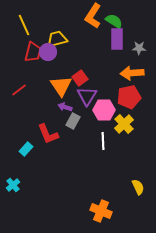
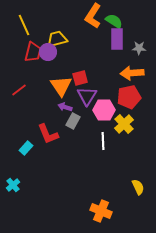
red square: rotated 21 degrees clockwise
cyan rectangle: moved 1 px up
